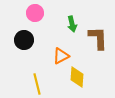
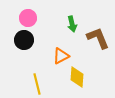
pink circle: moved 7 px left, 5 px down
brown L-shape: rotated 20 degrees counterclockwise
